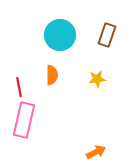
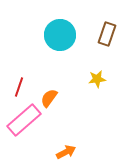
brown rectangle: moved 1 px up
orange semicircle: moved 3 px left, 23 px down; rotated 144 degrees counterclockwise
red line: rotated 30 degrees clockwise
pink rectangle: rotated 36 degrees clockwise
orange arrow: moved 30 px left
